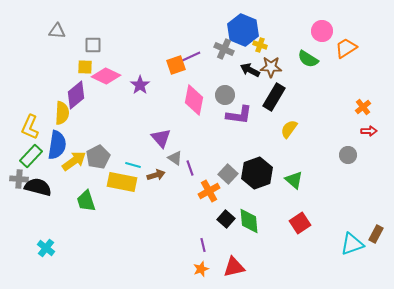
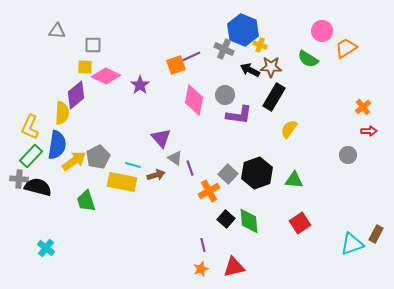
green triangle at (294, 180): rotated 36 degrees counterclockwise
